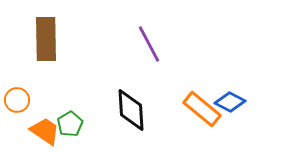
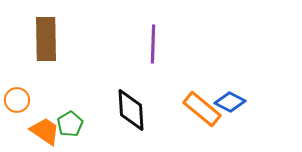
purple line: moved 4 px right; rotated 30 degrees clockwise
